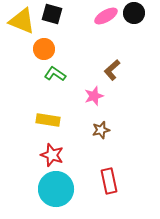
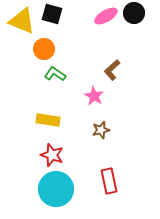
pink star: rotated 24 degrees counterclockwise
